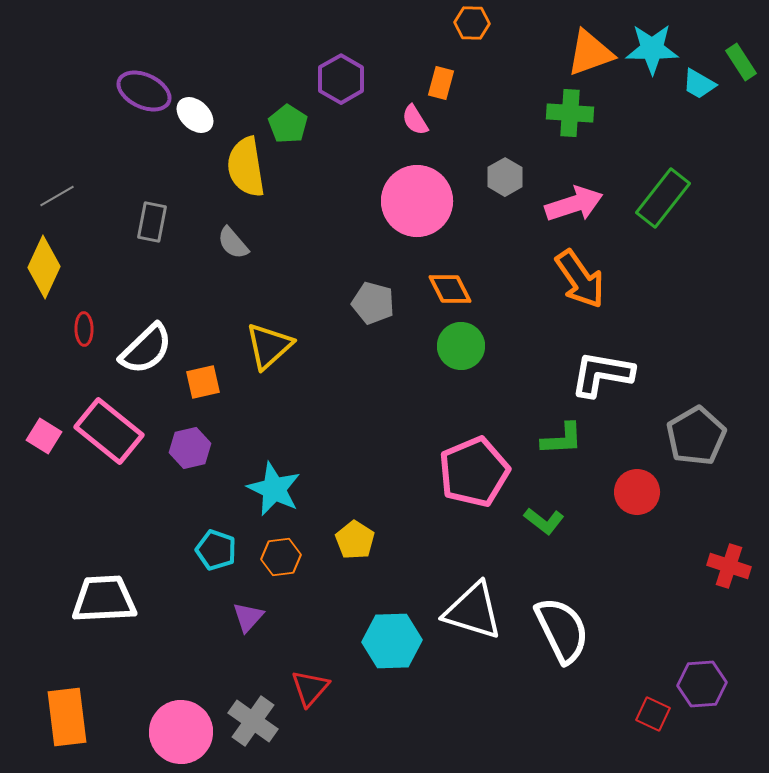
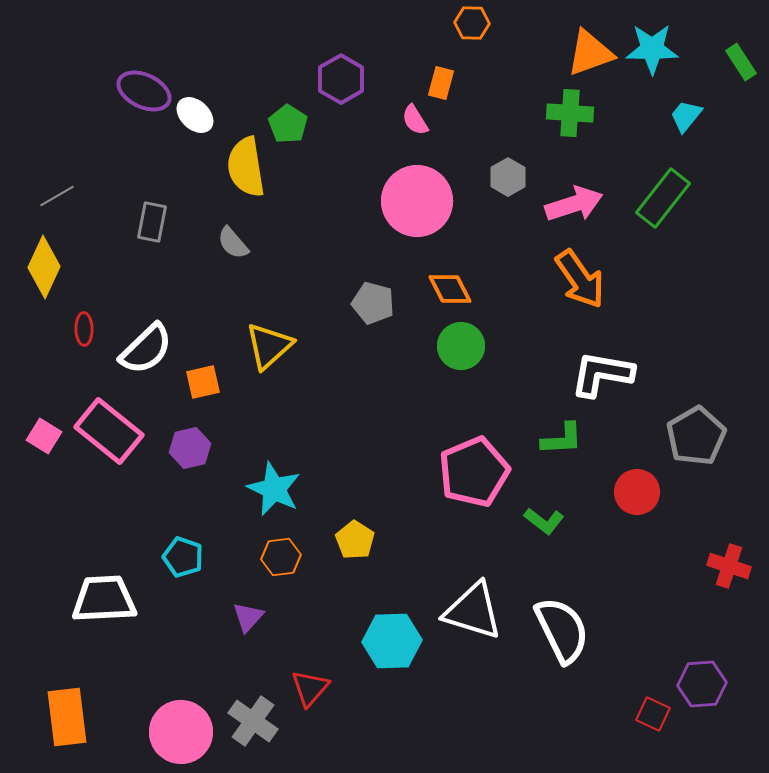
cyan trapezoid at (699, 84): moved 13 px left, 32 px down; rotated 99 degrees clockwise
gray hexagon at (505, 177): moved 3 px right
cyan pentagon at (216, 550): moved 33 px left, 7 px down
